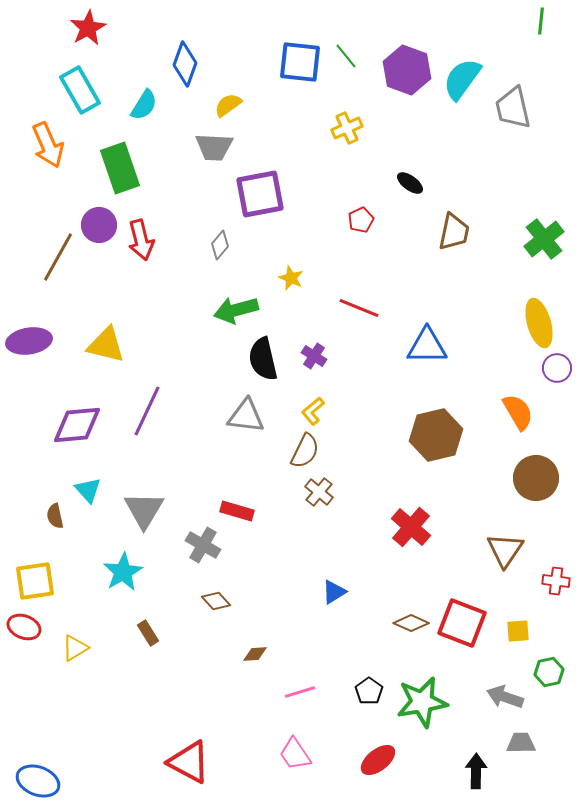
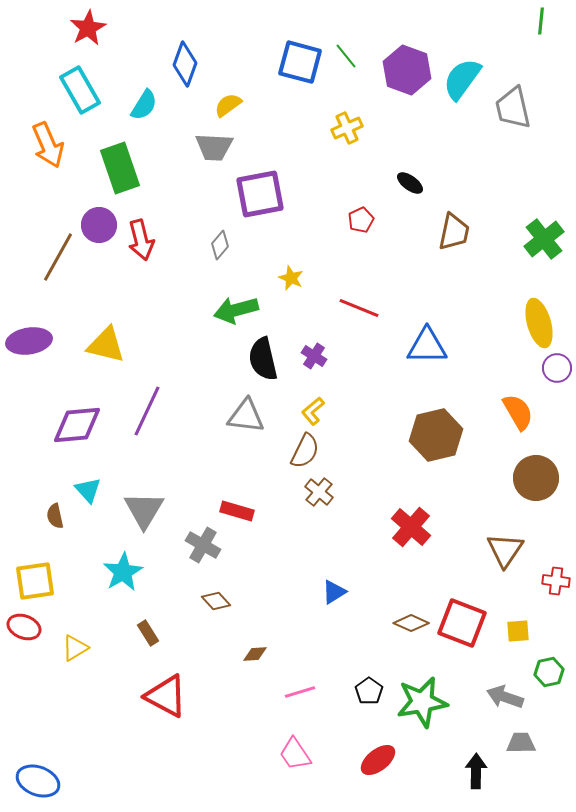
blue square at (300, 62): rotated 9 degrees clockwise
red triangle at (189, 762): moved 23 px left, 66 px up
